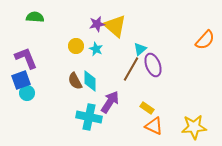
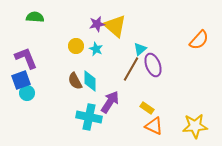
orange semicircle: moved 6 px left
yellow star: moved 1 px right, 1 px up
